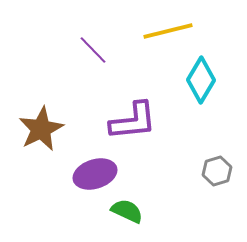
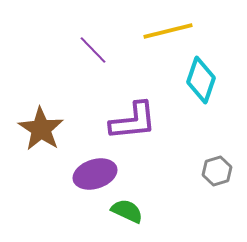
cyan diamond: rotated 12 degrees counterclockwise
brown star: rotated 12 degrees counterclockwise
